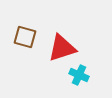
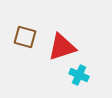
red triangle: moved 1 px up
